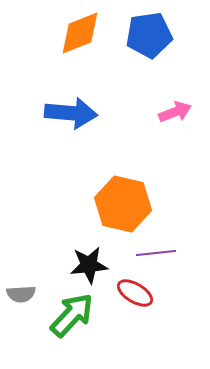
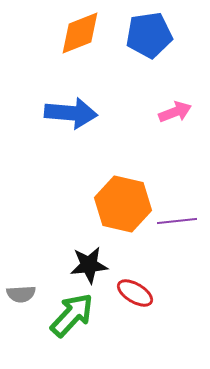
purple line: moved 21 px right, 32 px up
